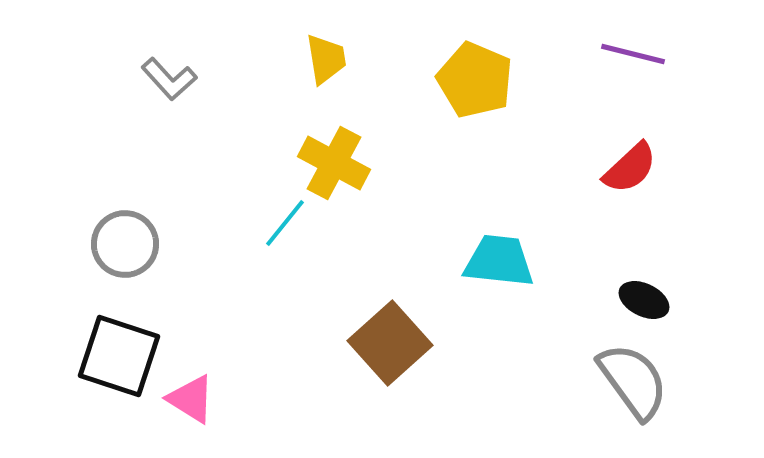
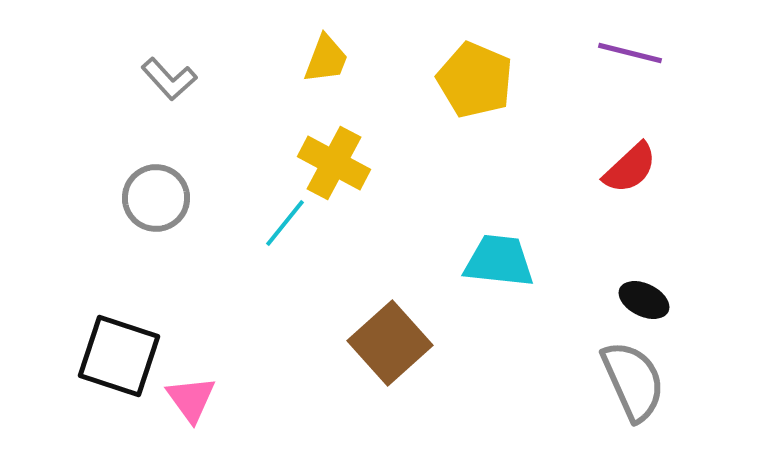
purple line: moved 3 px left, 1 px up
yellow trapezoid: rotated 30 degrees clockwise
gray circle: moved 31 px right, 46 px up
gray semicircle: rotated 12 degrees clockwise
pink triangle: rotated 22 degrees clockwise
